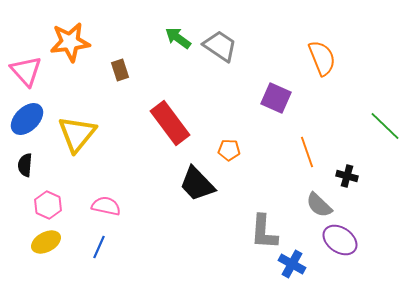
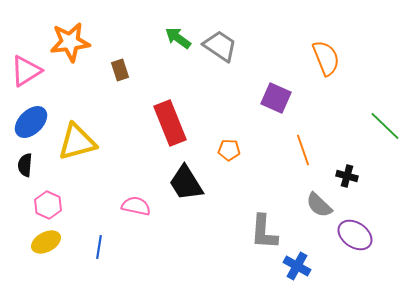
orange semicircle: moved 4 px right
pink triangle: rotated 40 degrees clockwise
blue ellipse: moved 4 px right, 3 px down
red rectangle: rotated 15 degrees clockwise
yellow triangle: moved 8 px down; rotated 36 degrees clockwise
orange line: moved 4 px left, 2 px up
black trapezoid: moved 11 px left, 1 px up; rotated 12 degrees clockwise
pink semicircle: moved 30 px right
purple ellipse: moved 15 px right, 5 px up
blue line: rotated 15 degrees counterclockwise
blue cross: moved 5 px right, 2 px down
